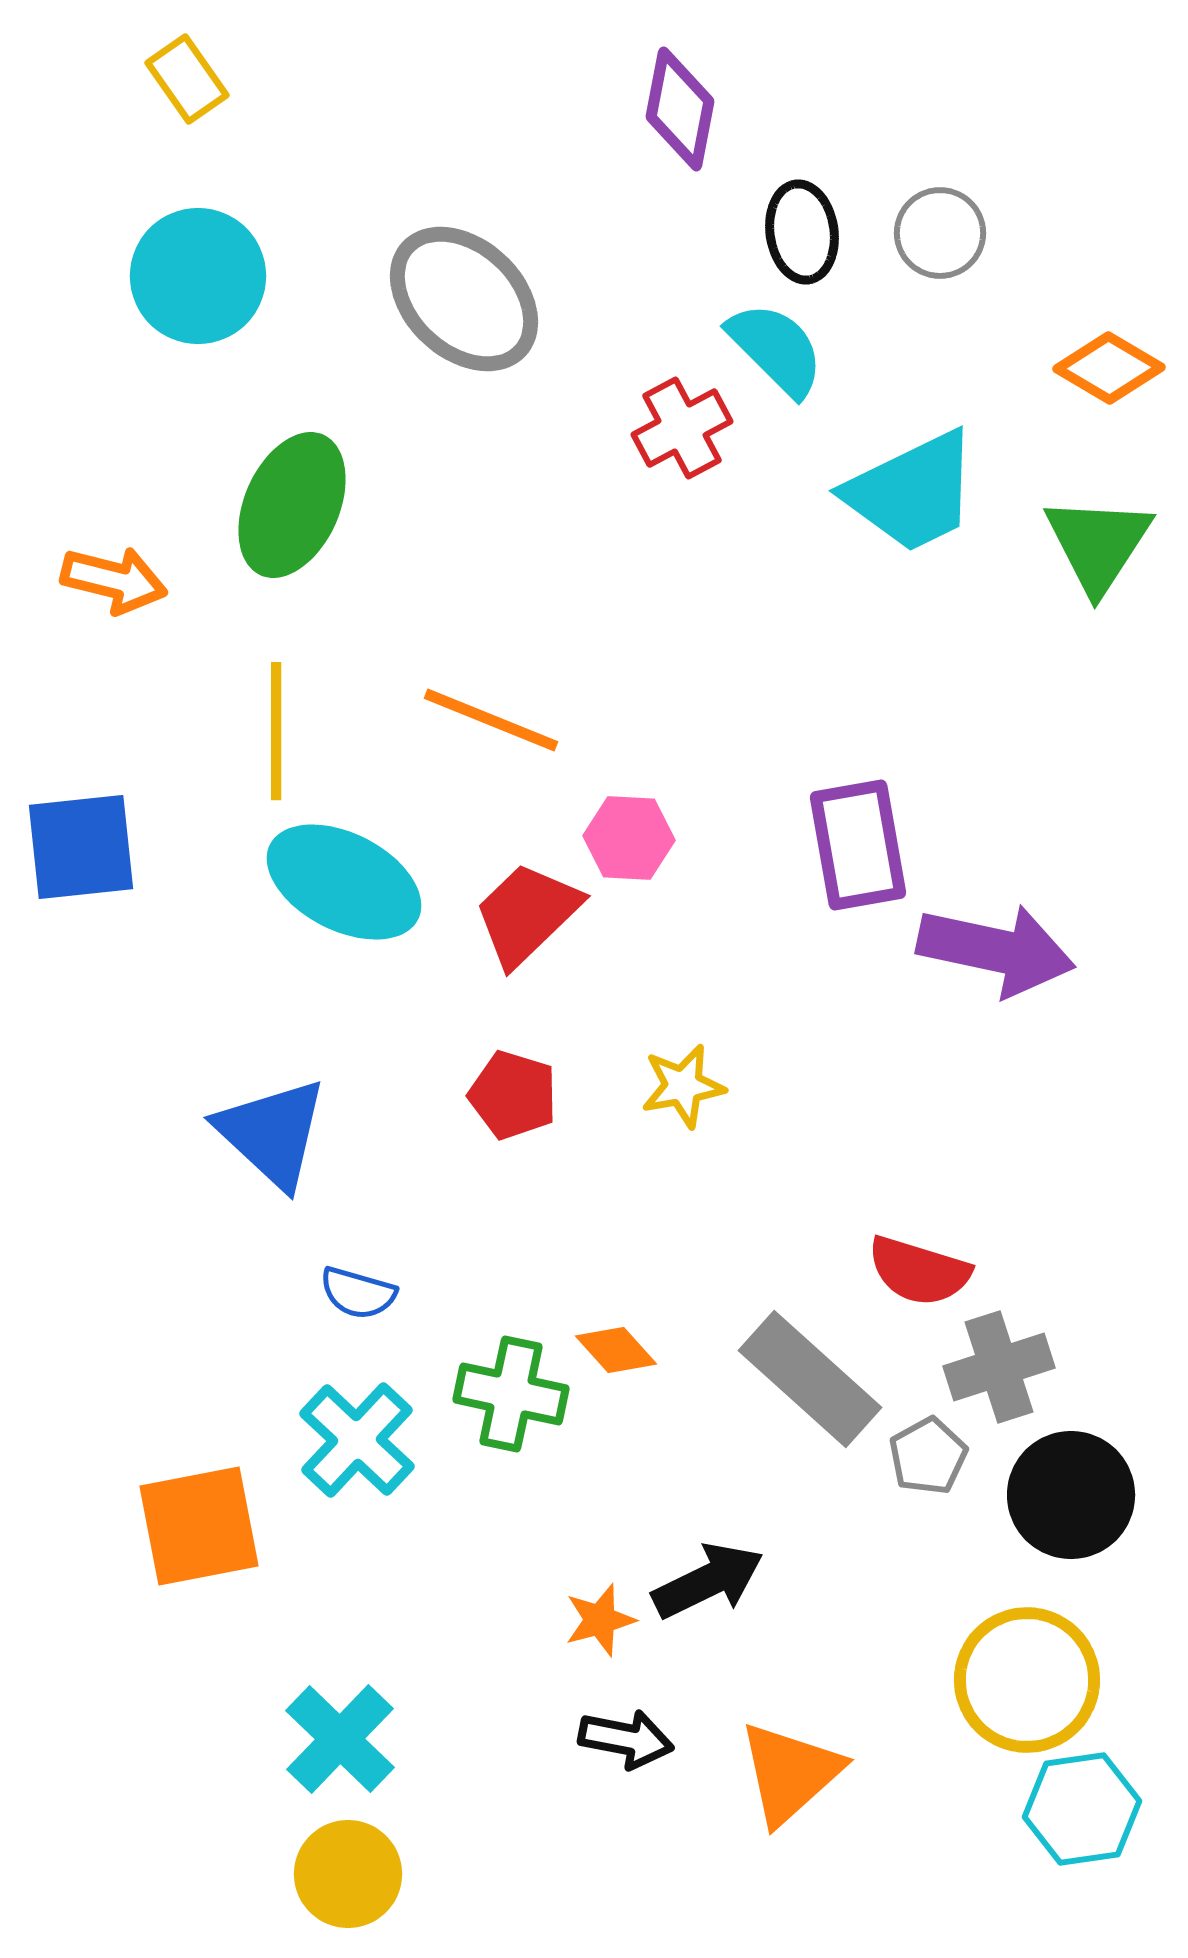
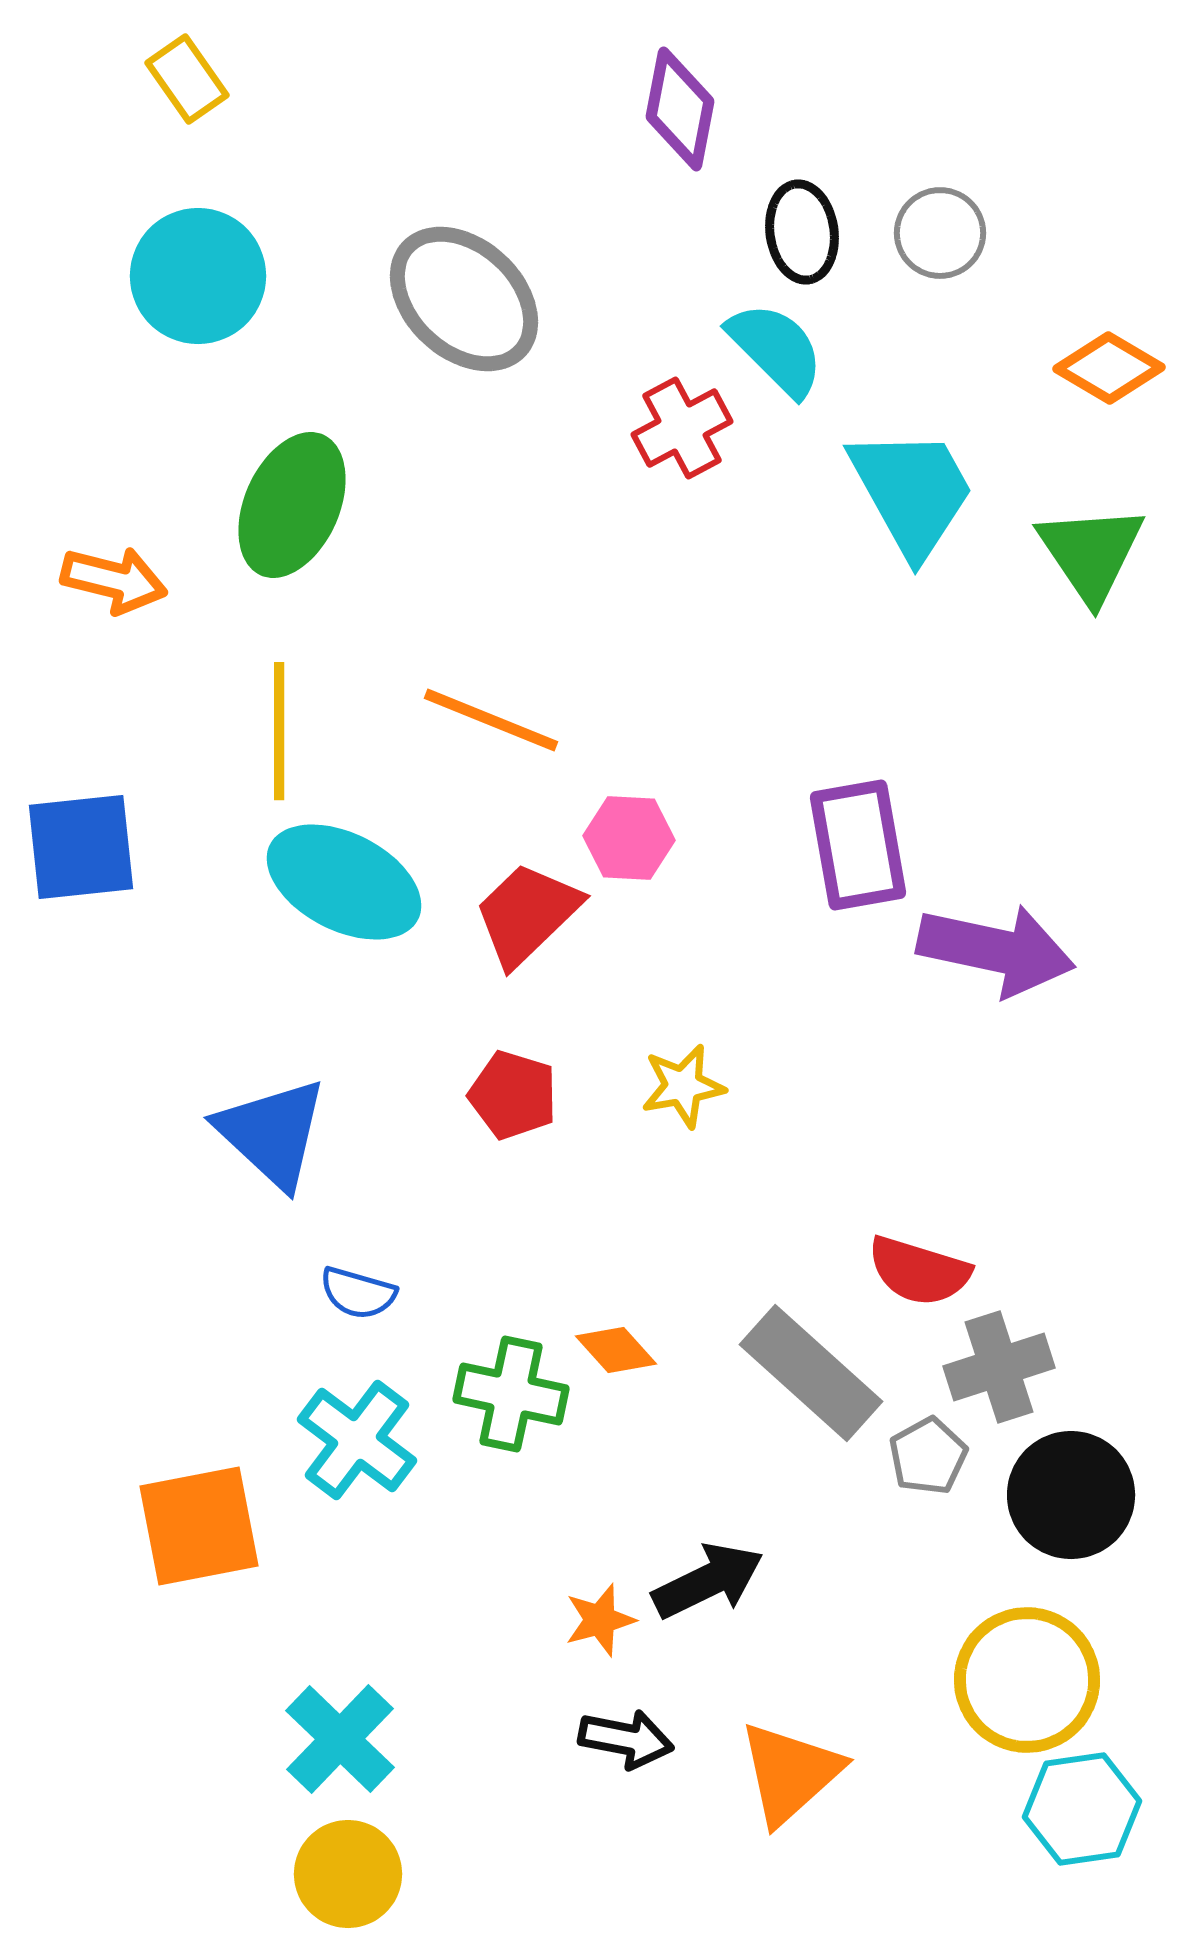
cyan trapezoid at (912, 492): rotated 93 degrees counterclockwise
green triangle at (1098, 544): moved 7 px left, 9 px down; rotated 7 degrees counterclockwise
yellow line at (276, 731): moved 3 px right
gray rectangle at (810, 1379): moved 1 px right, 6 px up
cyan cross at (357, 1440): rotated 6 degrees counterclockwise
